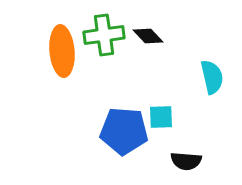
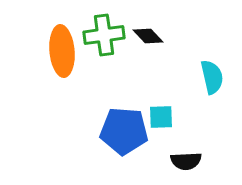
black semicircle: rotated 8 degrees counterclockwise
